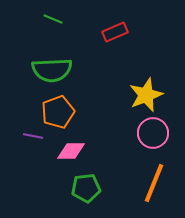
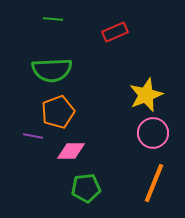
green line: rotated 18 degrees counterclockwise
